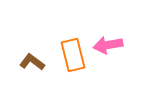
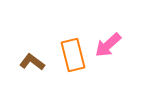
pink arrow: rotated 32 degrees counterclockwise
